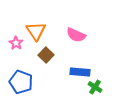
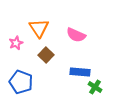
orange triangle: moved 3 px right, 3 px up
pink star: rotated 16 degrees clockwise
